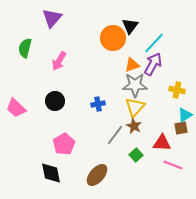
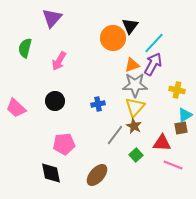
pink pentagon: rotated 25 degrees clockwise
